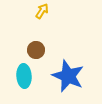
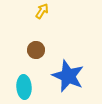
cyan ellipse: moved 11 px down
